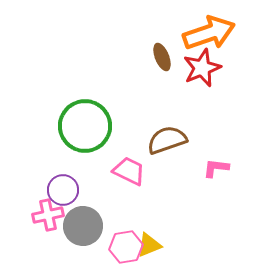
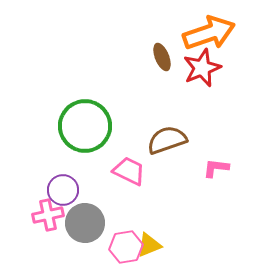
gray circle: moved 2 px right, 3 px up
